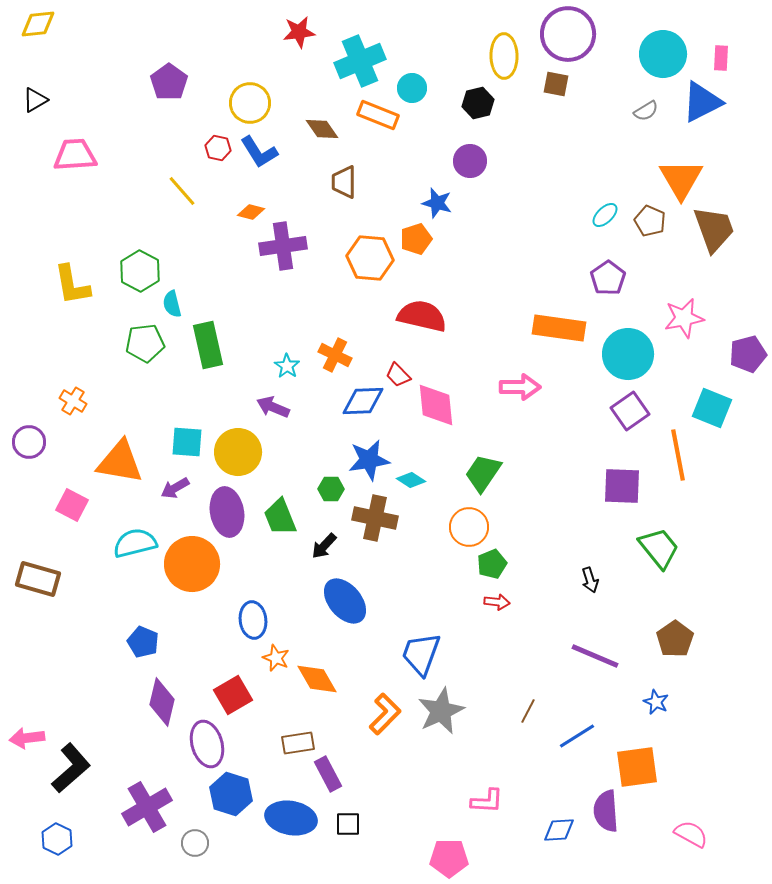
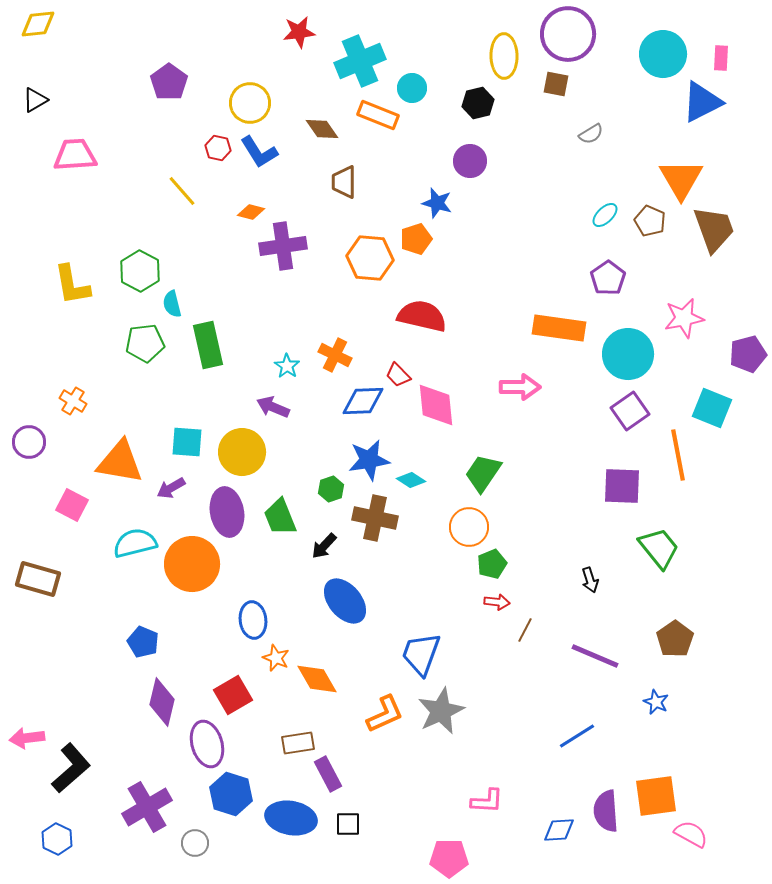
gray semicircle at (646, 111): moved 55 px left, 23 px down
yellow circle at (238, 452): moved 4 px right
purple arrow at (175, 488): moved 4 px left
green hexagon at (331, 489): rotated 20 degrees counterclockwise
brown line at (528, 711): moved 3 px left, 81 px up
orange L-shape at (385, 714): rotated 21 degrees clockwise
orange square at (637, 767): moved 19 px right, 29 px down
